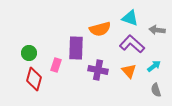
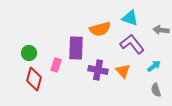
gray arrow: moved 4 px right
purple L-shape: rotated 10 degrees clockwise
orange triangle: moved 6 px left
